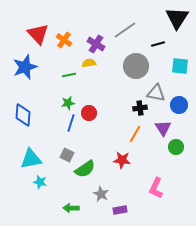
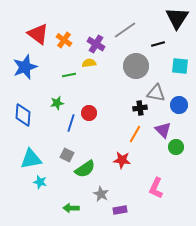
red triangle: rotated 10 degrees counterclockwise
green star: moved 11 px left
purple triangle: moved 2 px down; rotated 12 degrees counterclockwise
